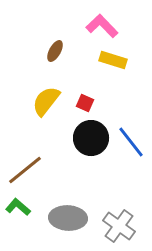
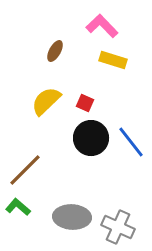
yellow semicircle: rotated 8 degrees clockwise
brown line: rotated 6 degrees counterclockwise
gray ellipse: moved 4 px right, 1 px up
gray cross: moved 1 px left, 1 px down; rotated 12 degrees counterclockwise
